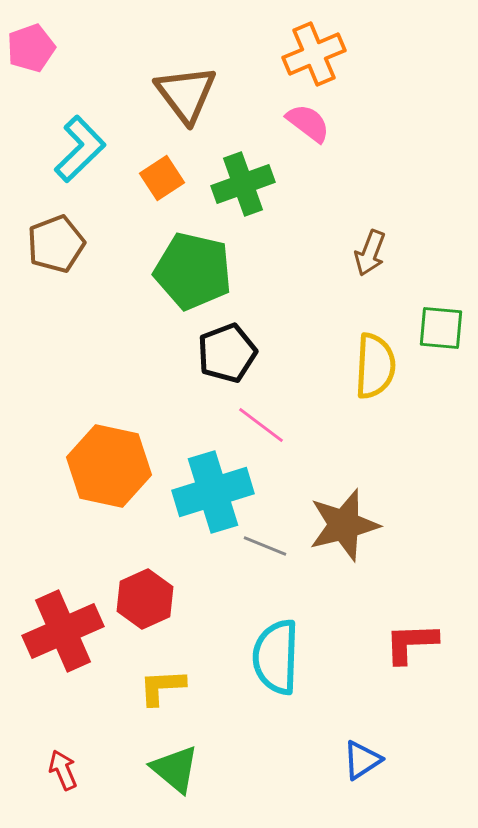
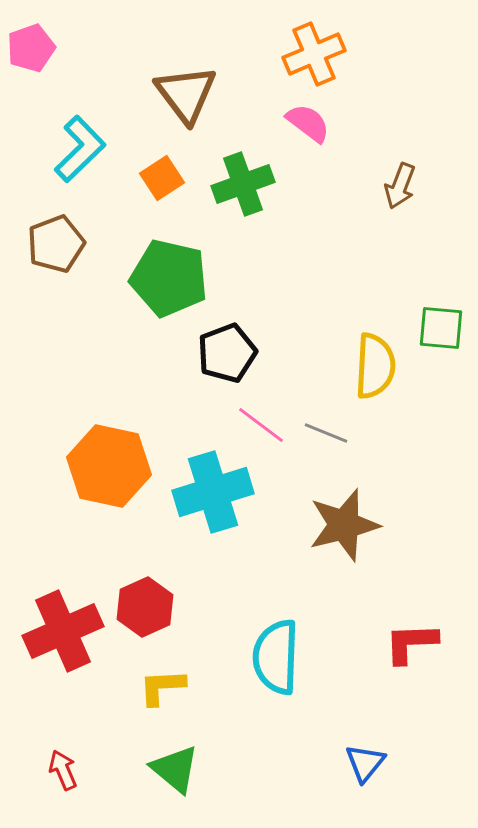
brown arrow: moved 30 px right, 67 px up
green pentagon: moved 24 px left, 7 px down
gray line: moved 61 px right, 113 px up
red hexagon: moved 8 px down
blue triangle: moved 3 px right, 3 px down; rotated 18 degrees counterclockwise
